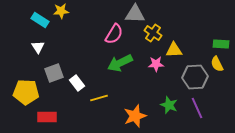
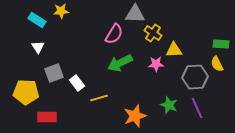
cyan rectangle: moved 3 px left
